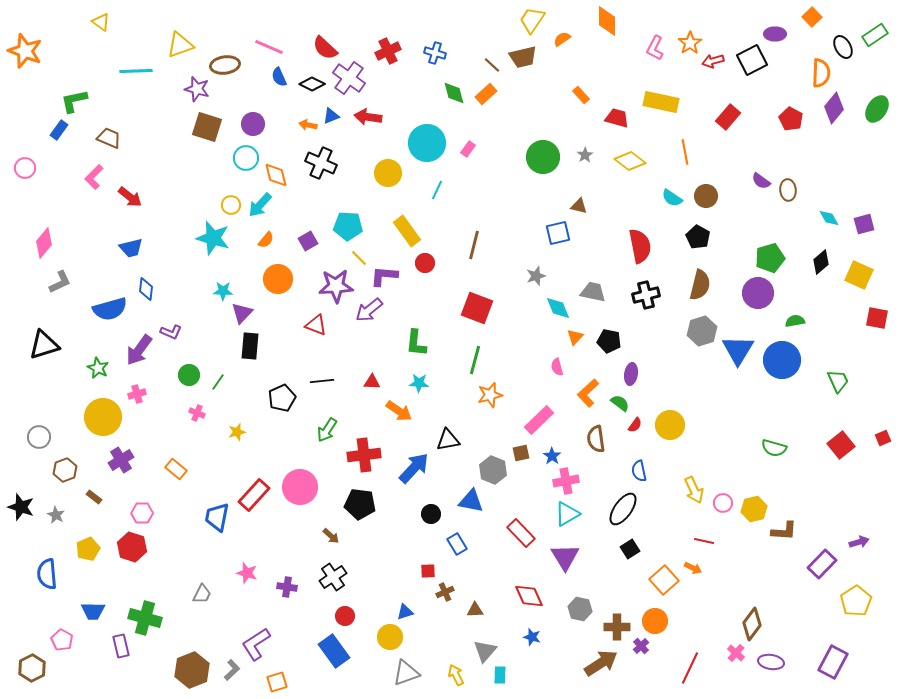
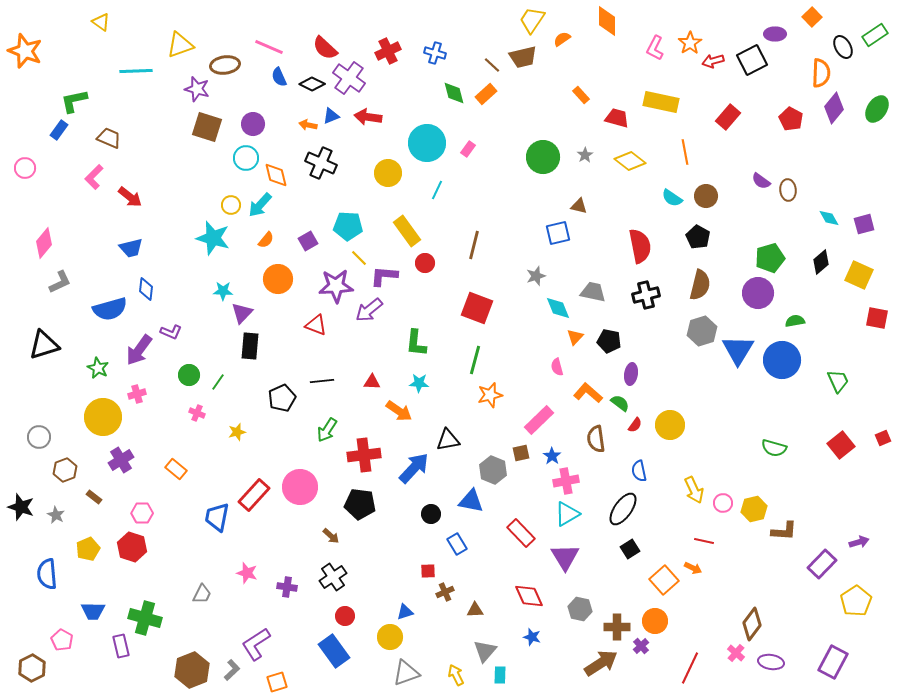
orange L-shape at (588, 393): rotated 84 degrees clockwise
